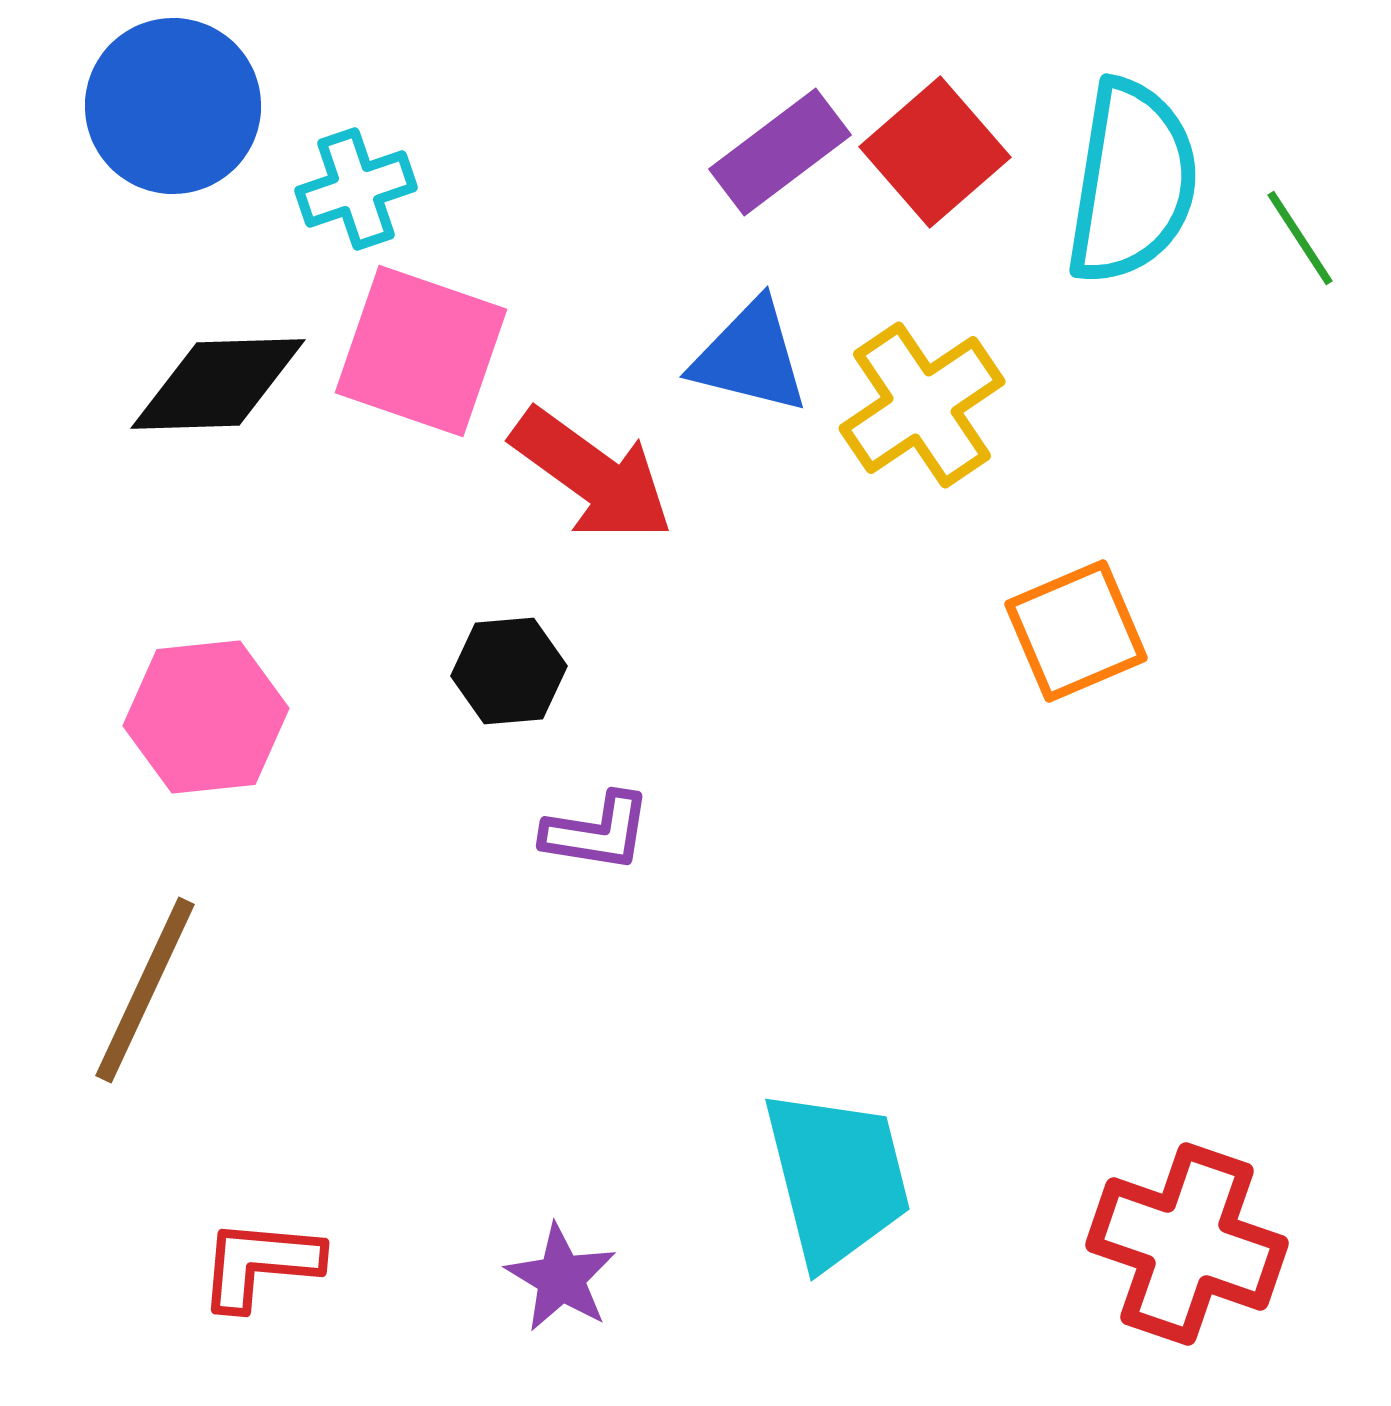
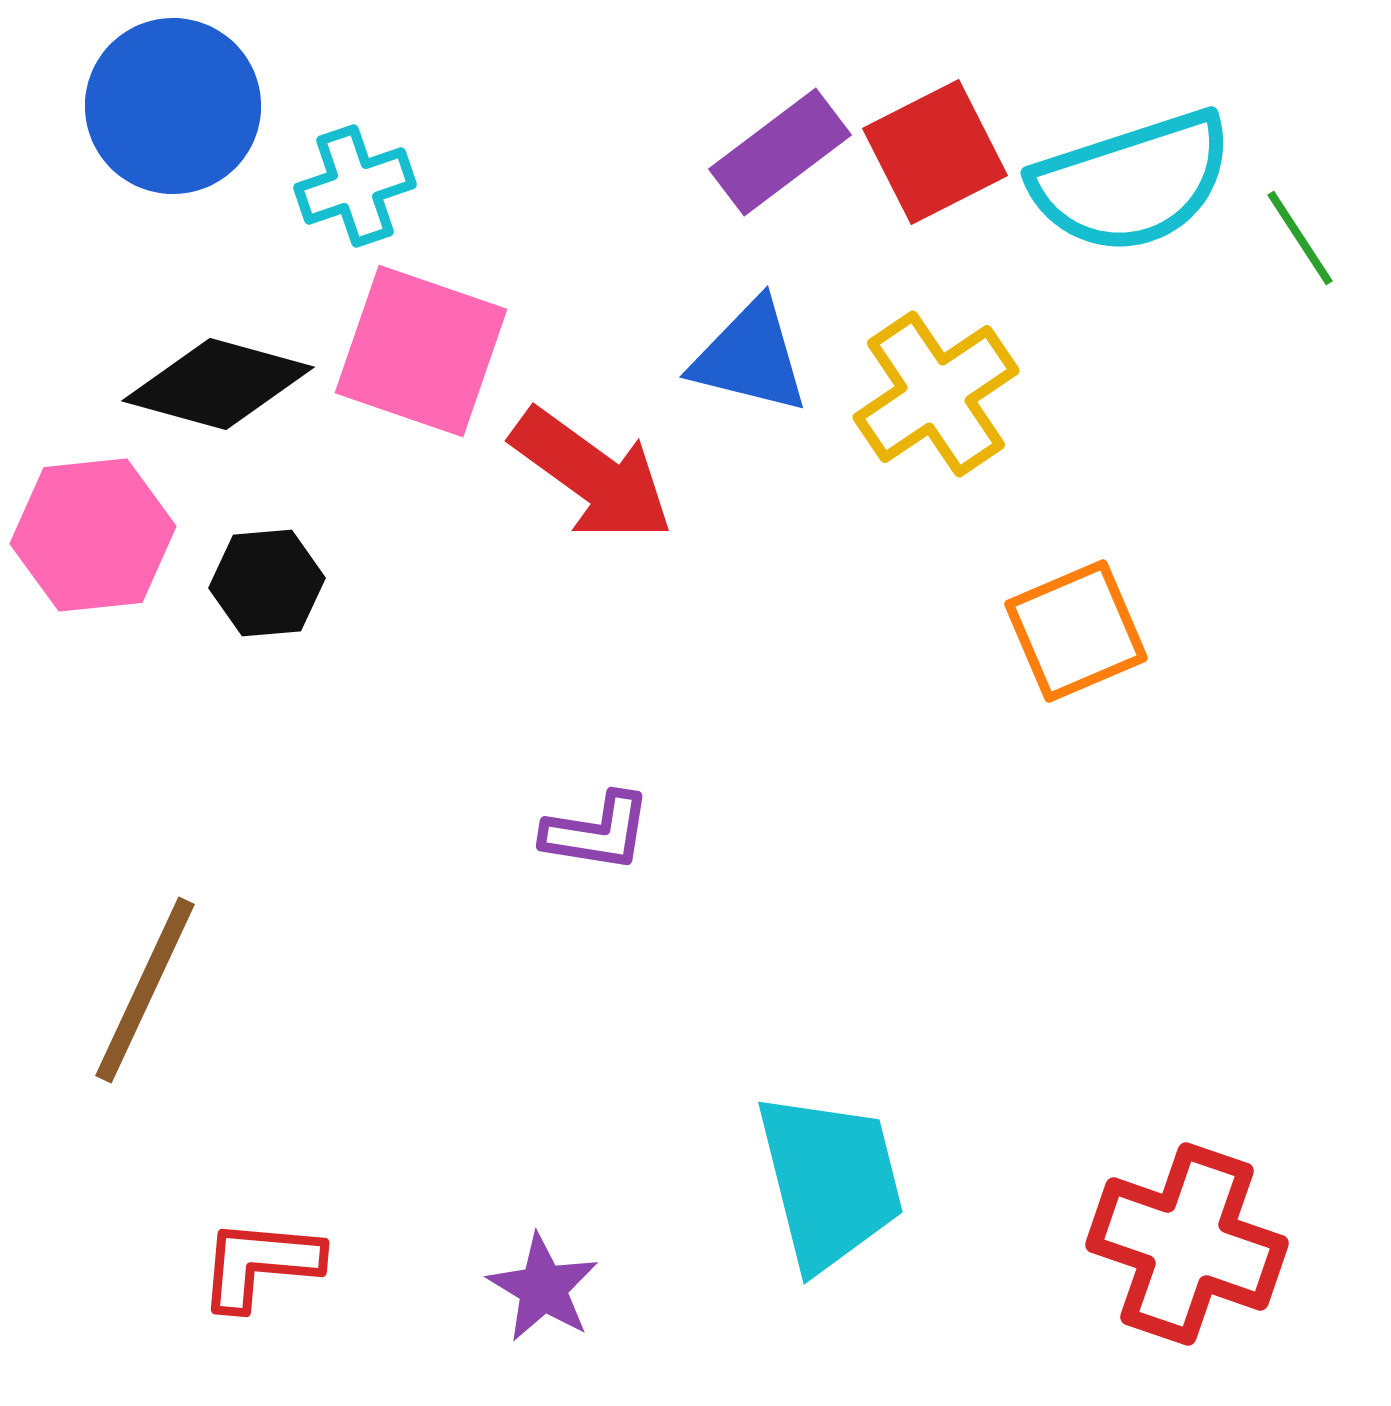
red square: rotated 14 degrees clockwise
cyan semicircle: rotated 63 degrees clockwise
cyan cross: moved 1 px left, 3 px up
black diamond: rotated 17 degrees clockwise
yellow cross: moved 14 px right, 11 px up
black hexagon: moved 242 px left, 88 px up
pink hexagon: moved 113 px left, 182 px up
cyan trapezoid: moved 7 px left, 3 px down
purple star: moved 18 px left, 10 px down
